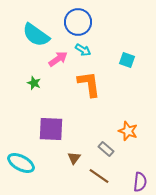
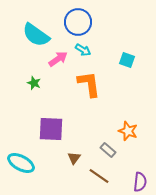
gray rectangle: moved 2 px right, 1 px down
